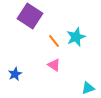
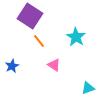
cyan star: rotated 18 degrees counterclockwise
orange line: moved 15 px left
blue star: moved 3 px left, 8 px up
